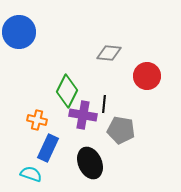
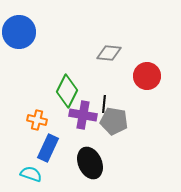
gray pentagon: moved 7 px left, 9 px up
